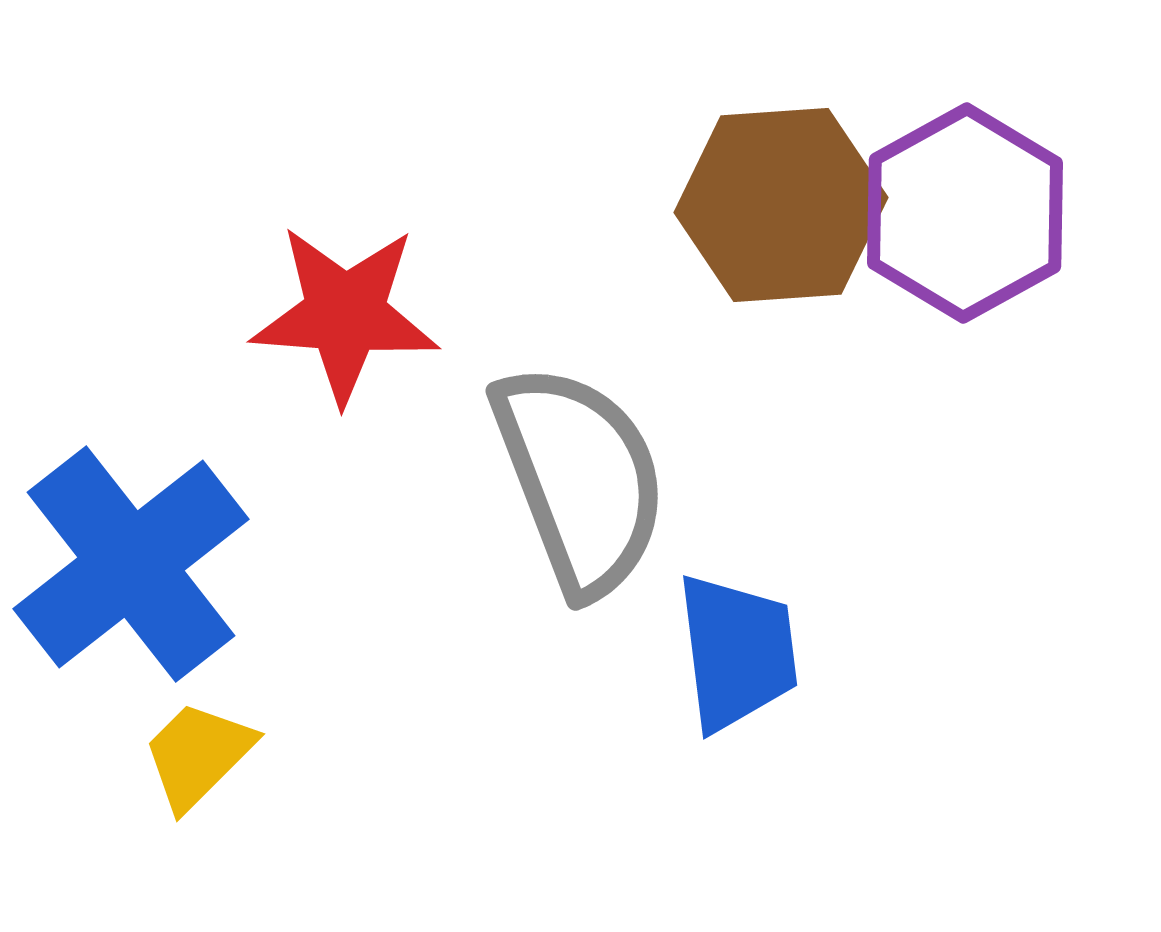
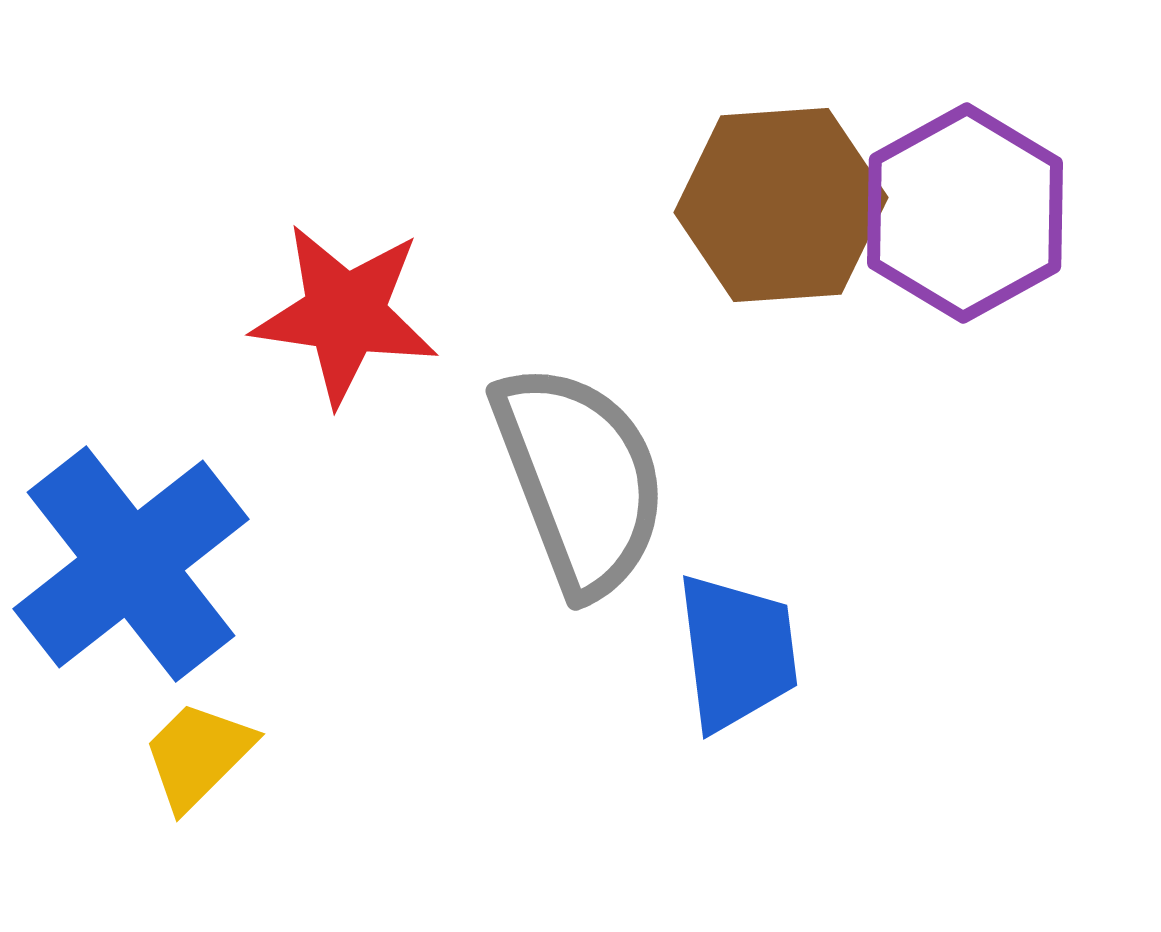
red star: rotated 4 degrees clockwise
